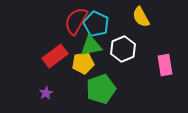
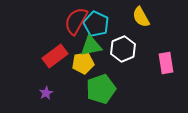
pink rectangle: moved 1 px right, 2 px up
